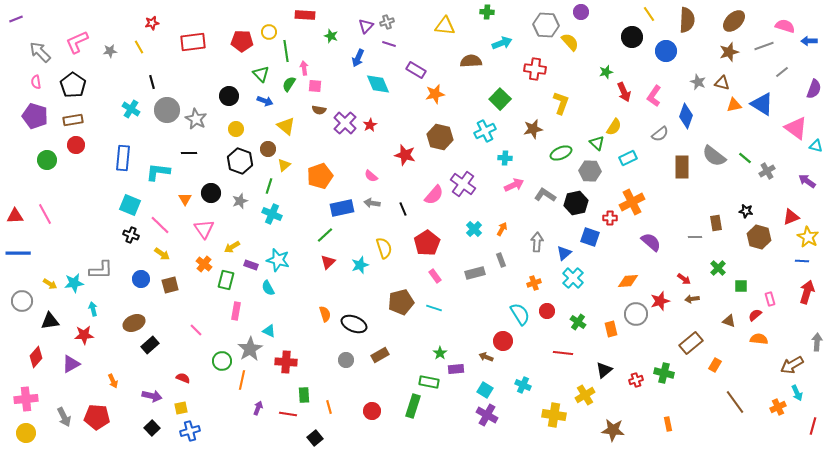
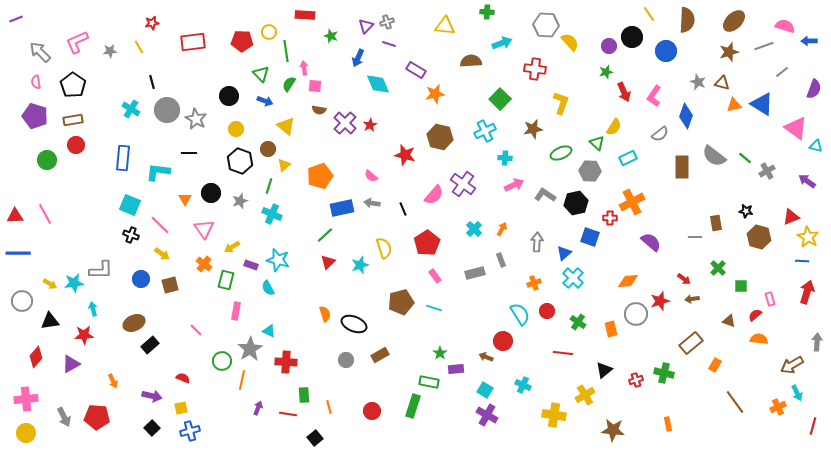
purple circle at (581, 12): moved 28 px right, 34 px down
